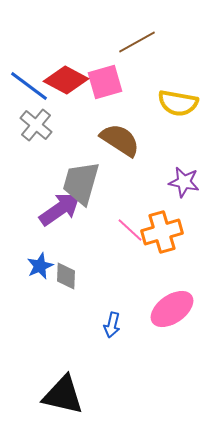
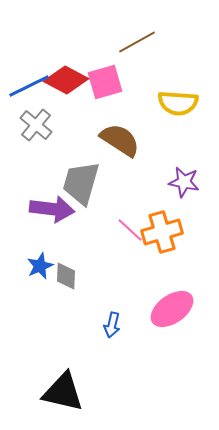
blue line: rotated 63 degrees counterclockwise
yellow semicircle: rotated 6 degrees counterclockwise
purple arrow: moved 8 px left; rotated 42 degrees clockwise
black triangle: moved 3 px up
